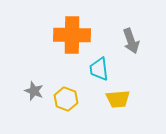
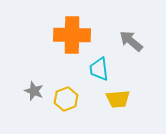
gray arrow: rotated 150 degrees clockwise
yellow hexagon: rotated 20 degrees clockwise
